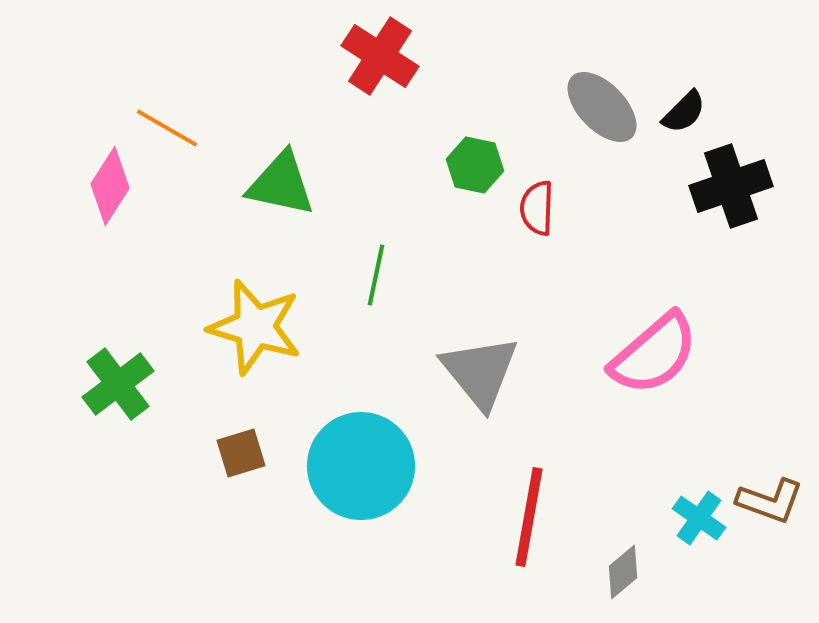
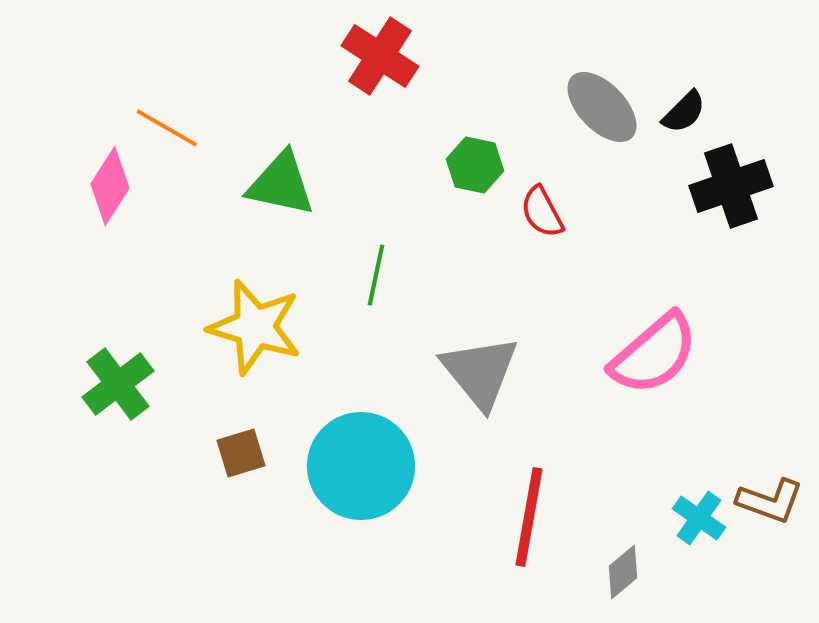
red semicircle: moved 5 px right, 4 px down; rotated 30 degrees counterclockwise
